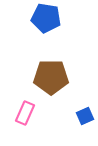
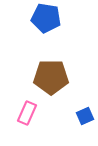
pink rectangle: moved 2 px right
